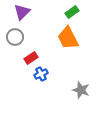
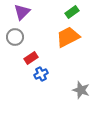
orange trapezoid: moved 1 px up; rotated 90 degrees clockwise
